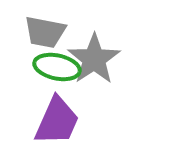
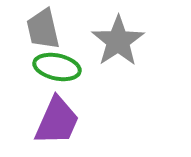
gray trapezoid: moved 2 px left, 3 px up; rotated 66 degrees clockwise
gray star: moved 24 px right, 18 px up
